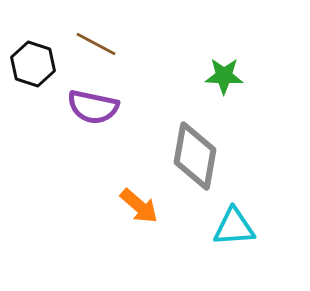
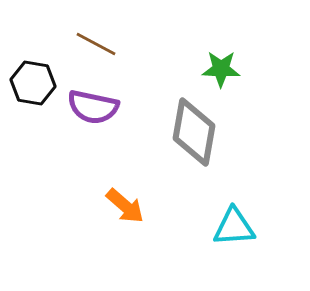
black hexagon: moved 19 px down; rotated 9 degrees counterclockwise
green star: moved 3 px left, 7 px up
gray diamond: moved 1 px left, 24 px up
orange arrow: moved 14 px left
